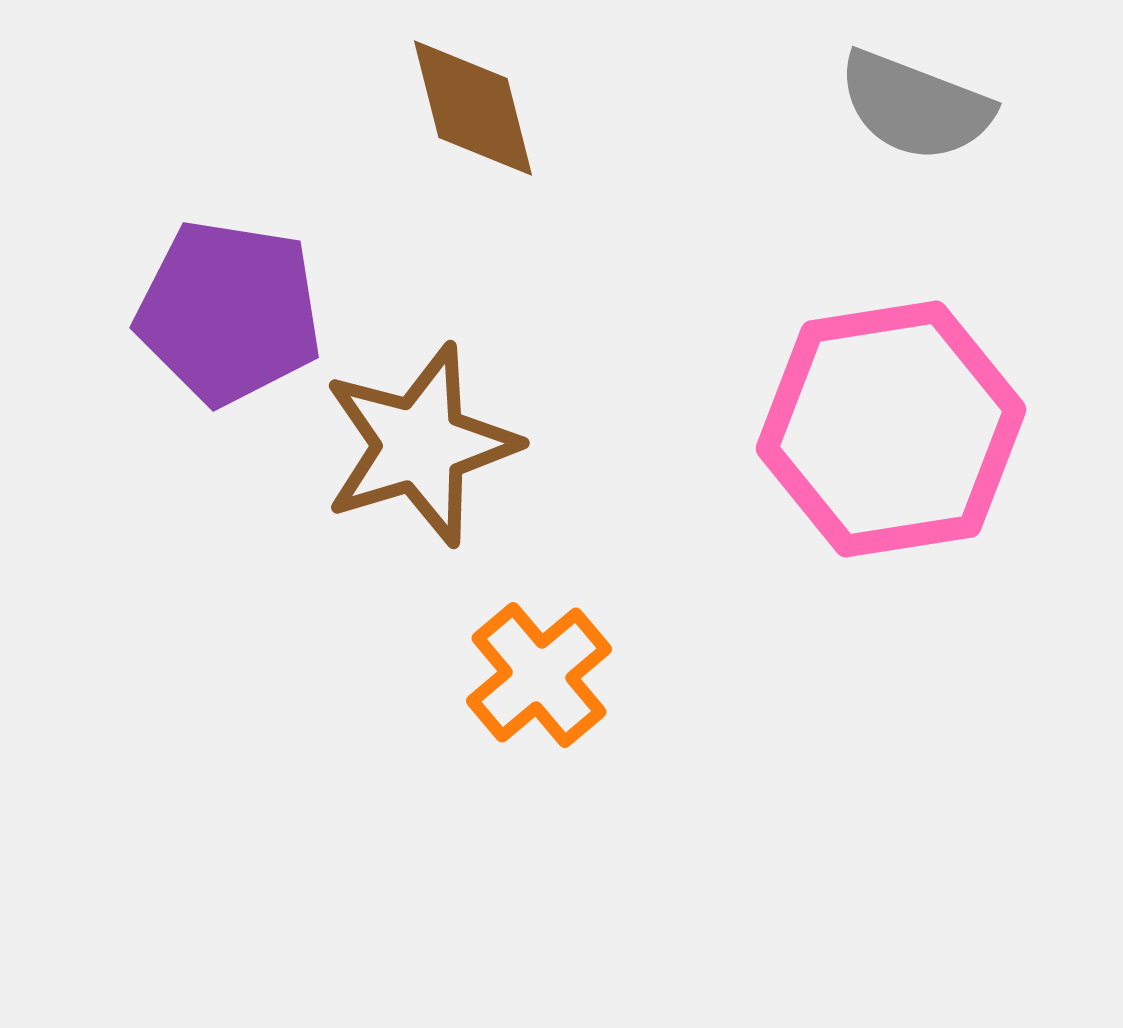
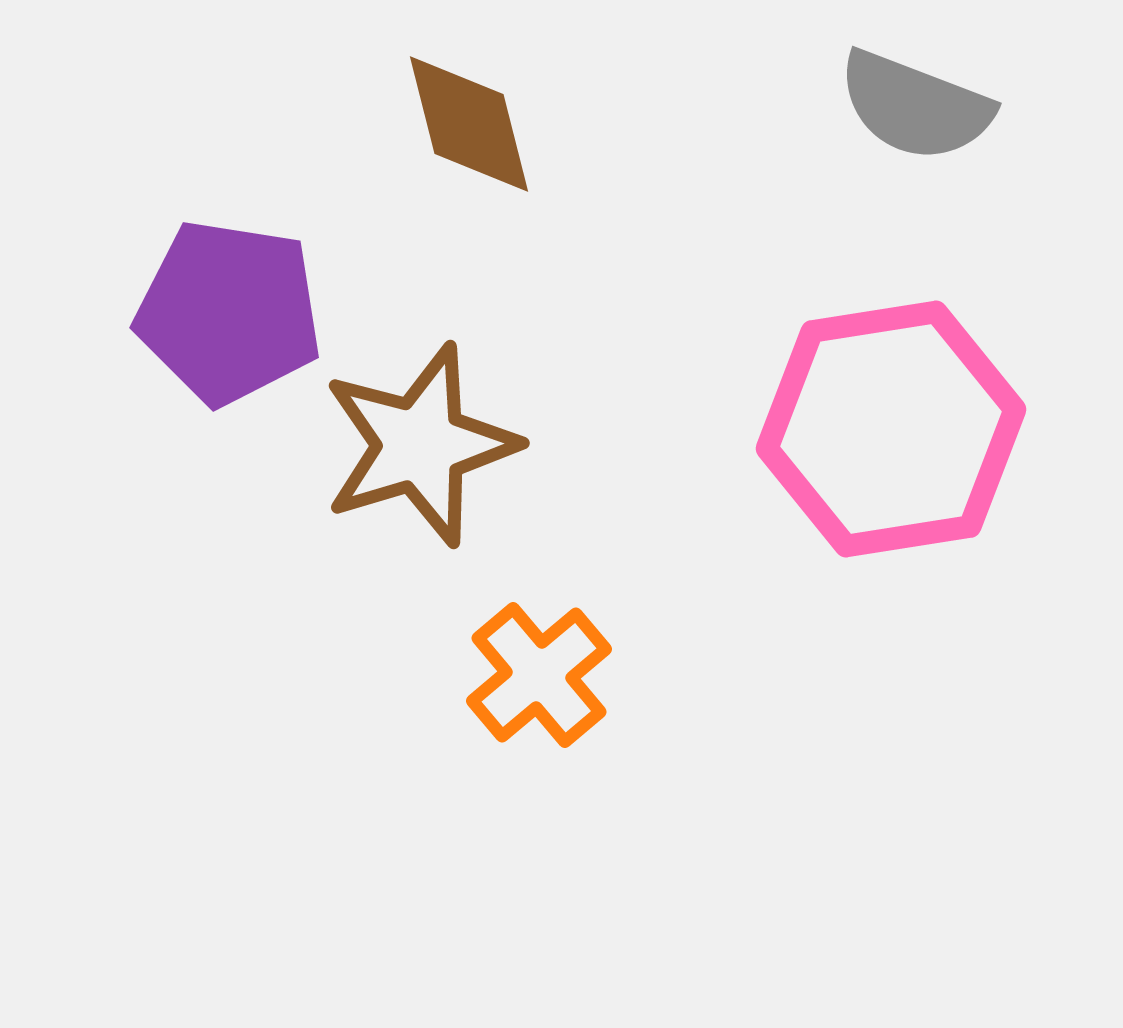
brown diamond: moved 4 px left, 16 px down
